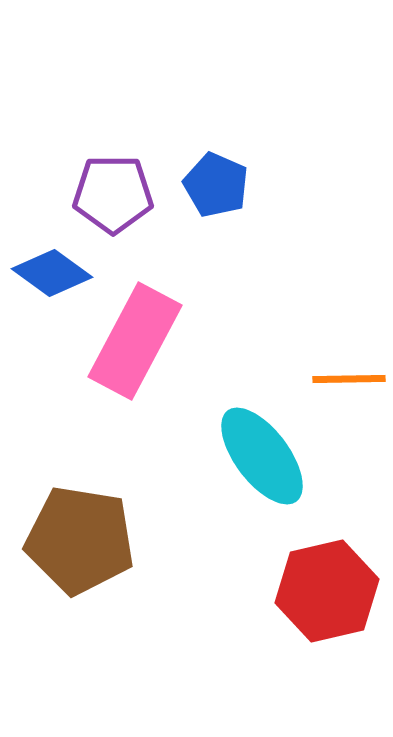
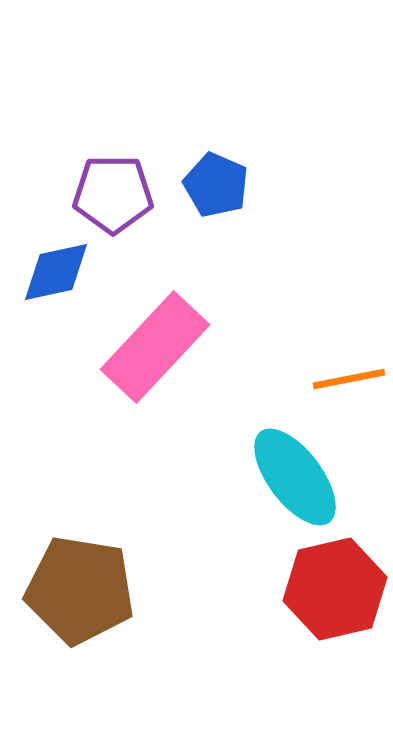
blue diamond: moved 4 px right, 1 px up; rotated 48 degrees counterclockwise
pink rectangle: moved 20 px right, 6 px down; rotated 15 degrees clockwise
orange line: rotated 10 degrees counterclockwise
cyan ellipse: moved 33 px right, 21 px down
brown pentagon: moved 50 px down
red hexagon: moved 8 px right, 2 px up
